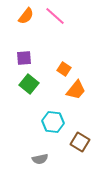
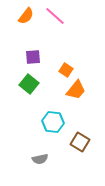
purple square: moved 9 px right, 1 px up
orange square: moved 2 px right, 1 px down
